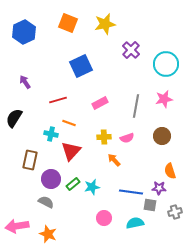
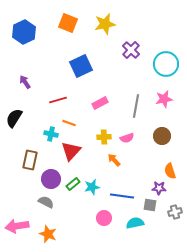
blue line: moved 9 px left, 4 px down
